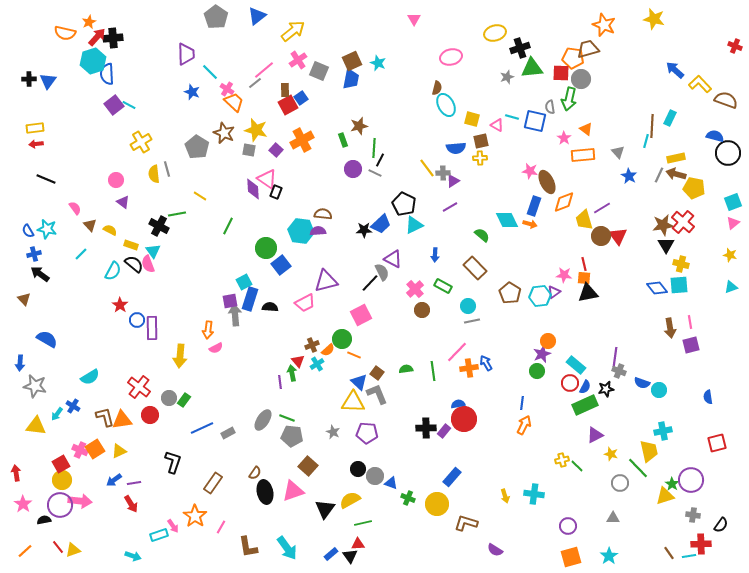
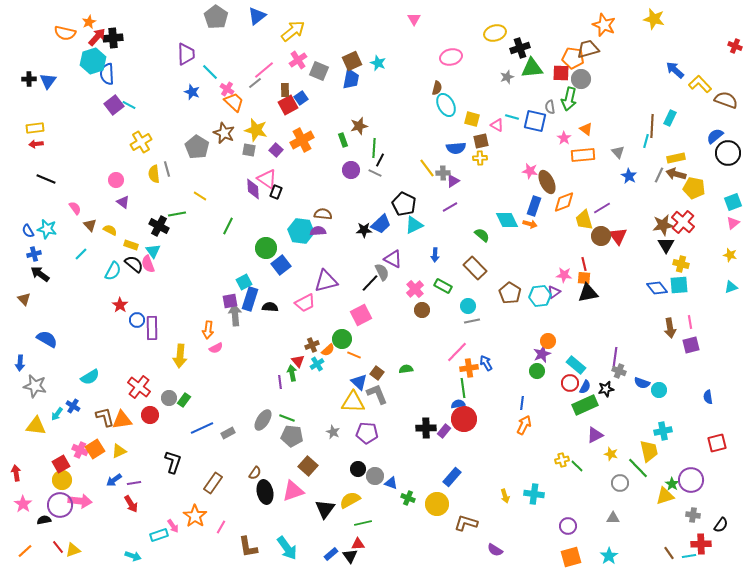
blue semicircle at (715, 136): rotated 54 degrees counterclockwise
purple circle at (353, 169): moved 2 px left, 1 px down
green line at (433, 371): moved 30 px right, 17 px down
